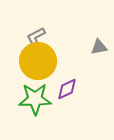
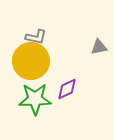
gray L-shape: rotated 140 degrees counterclockwise
yellow circle: moved 7 px left
